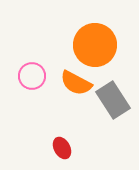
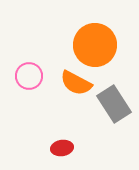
pink circle: moved 3 px left
gray rectangle: moved 1 px right, 4 px down
red ellipse: rotated 70 degrees counterclockwise
